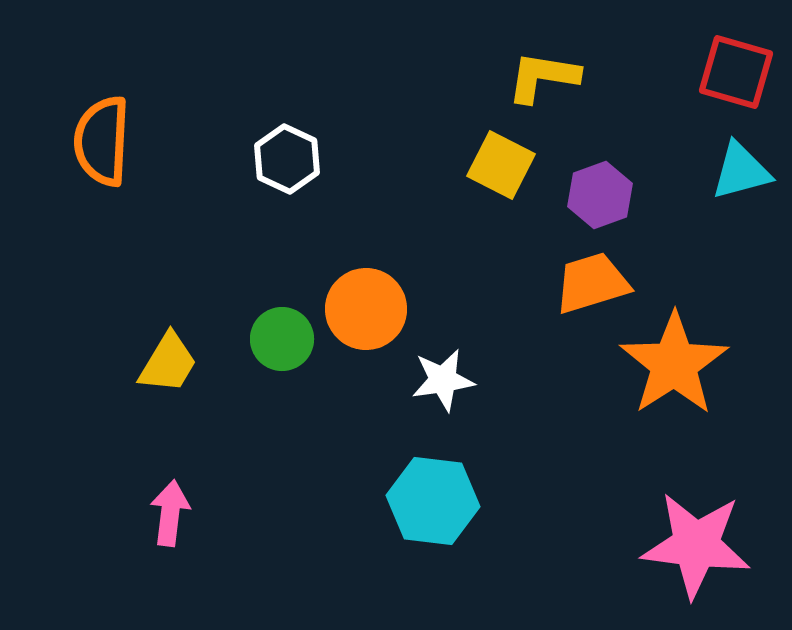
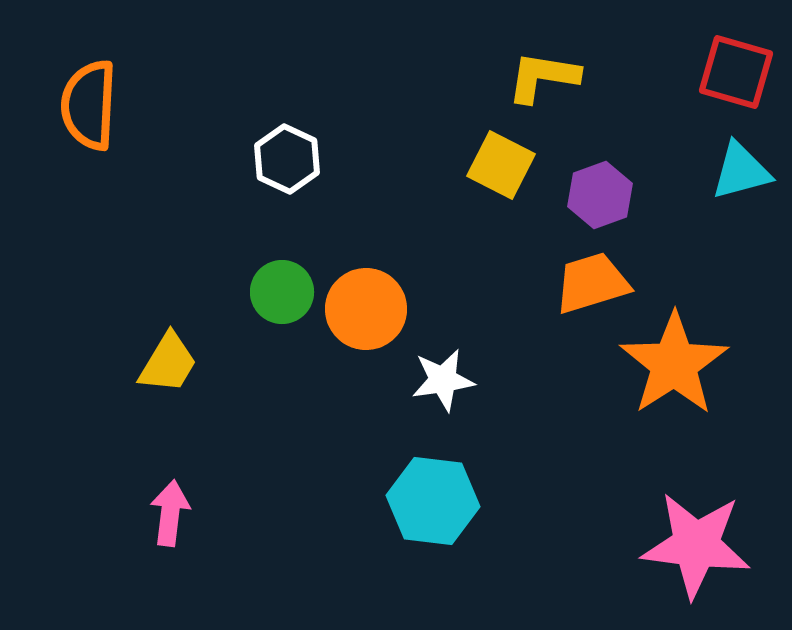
orange semicircle: moved 13 px left, 36 px up
green circle: moved 47 px up
